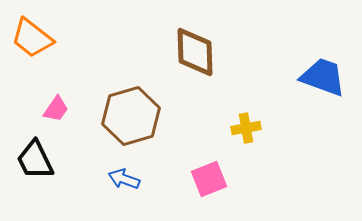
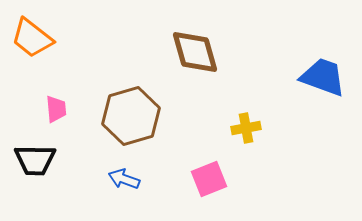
brown diamond: rotated 14 degrees counterclockwise
pink trapezoid: rotated 40 degrees counterclockwise
black trapezoid: rotated 63 degrees counterclockwise
